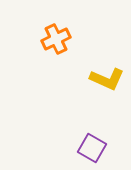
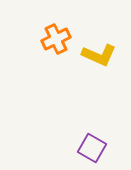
yellow L-shape: moved 8 px left, 24 px up
